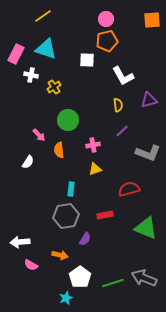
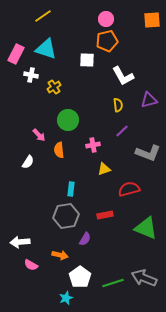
yellow triangle: moved 9 px right
